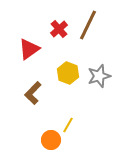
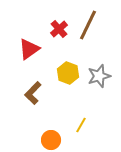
yellow line: moved 13 px right
